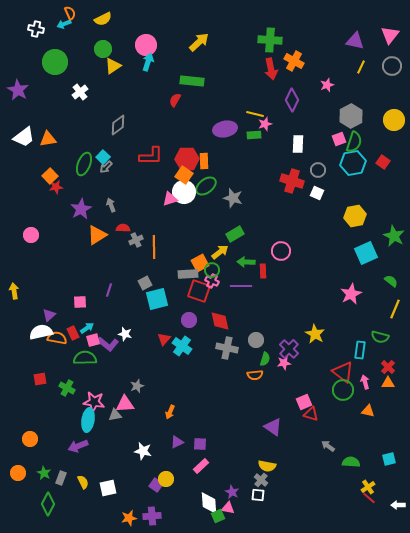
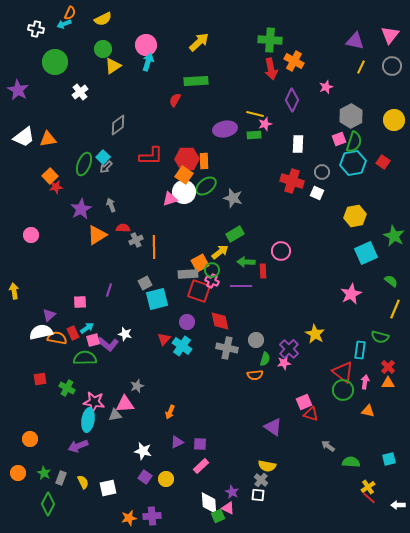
orange semicircle at (70, 13): rotated 48 degrees clockwise
green rectangle at (192, 81): moved 4 px right; rotated 10 degrees counterclockwise
pink star at (327, 85): moved 1 px left, 2 px down
gray circle at (318, 170): moved 4 px right, 2 px down
purple circle at (189, 320): moved 2 px left, 2 px down
pink arrow at (365, 382): rotated 24 degrees clockwise
purple square at (156, 485): moved 11 px left, 8 px up
pink triangle at (228, 508): rotated 16 degrees clockwise
